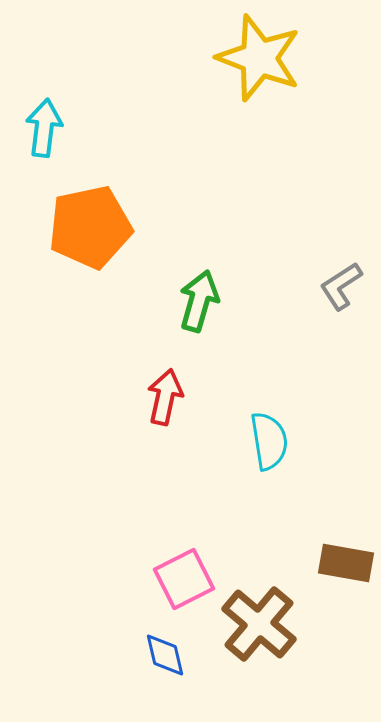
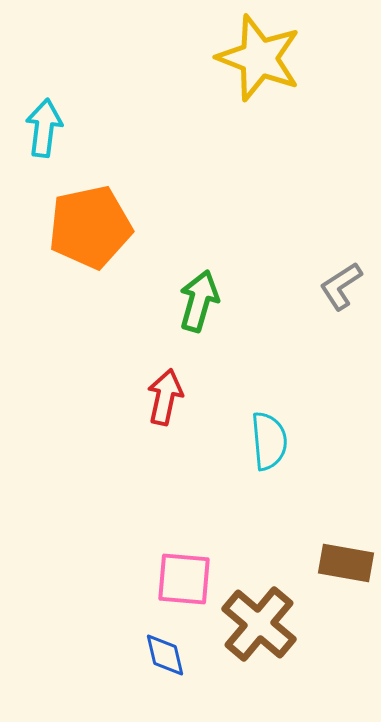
cyan semicircle: rotated 4 degrees clockwise
pink square: rotated 32 degrees clockwise
